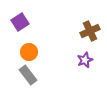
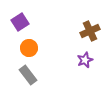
orange circle: moved 4 px up
